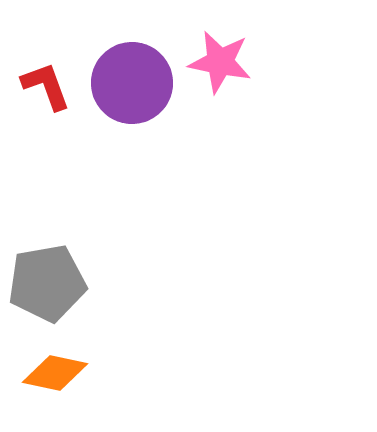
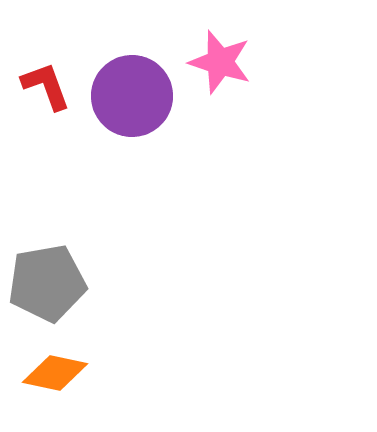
pink star: rotated 6 degrees clockwise
purple circle: moved 13 px down
